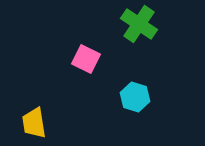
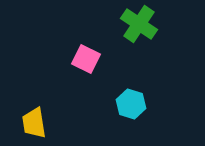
cyan hexagon: moved 4 px left, 7 px down
